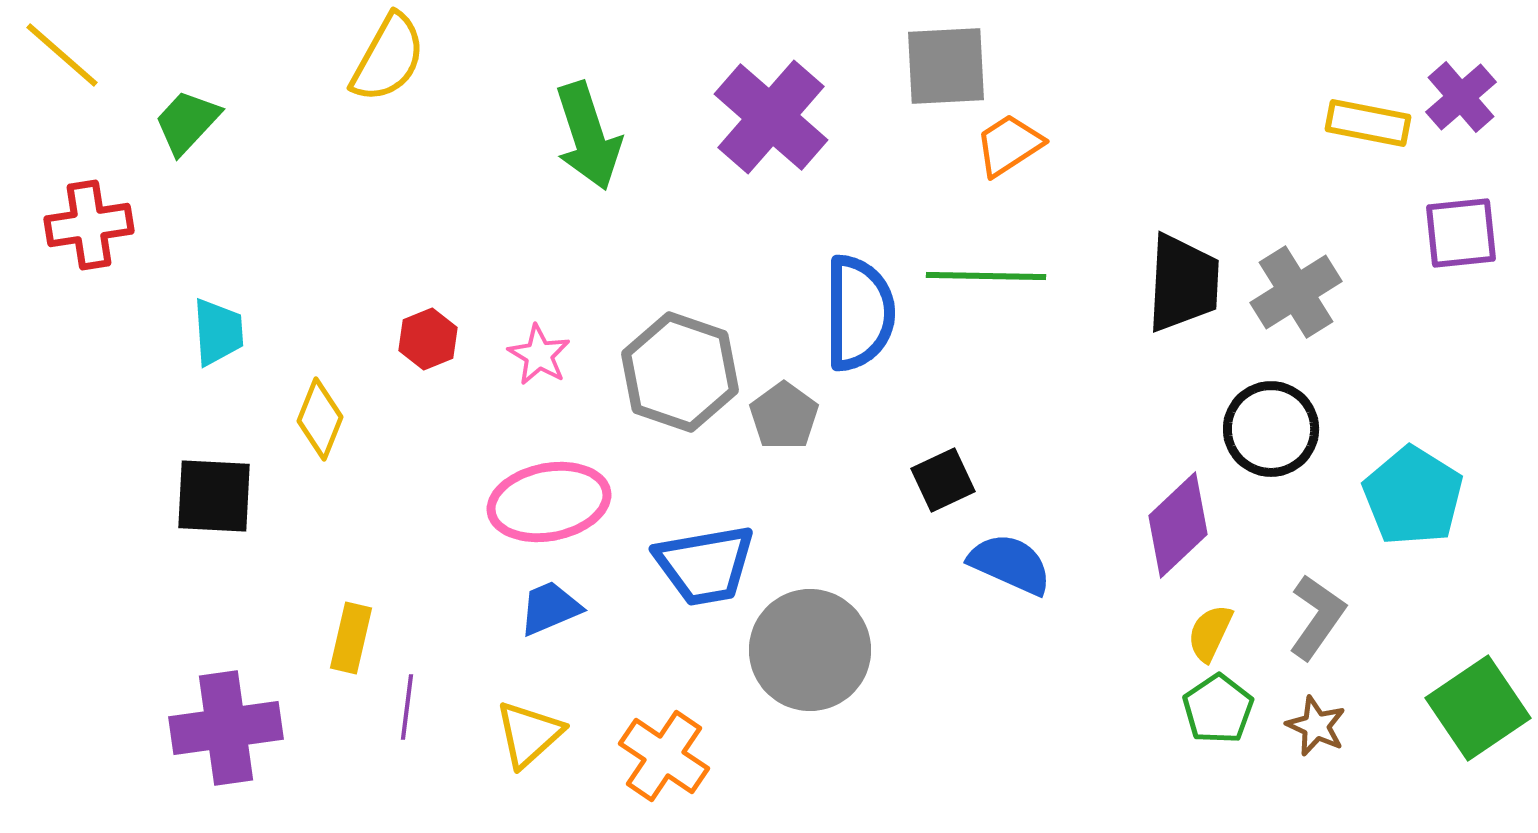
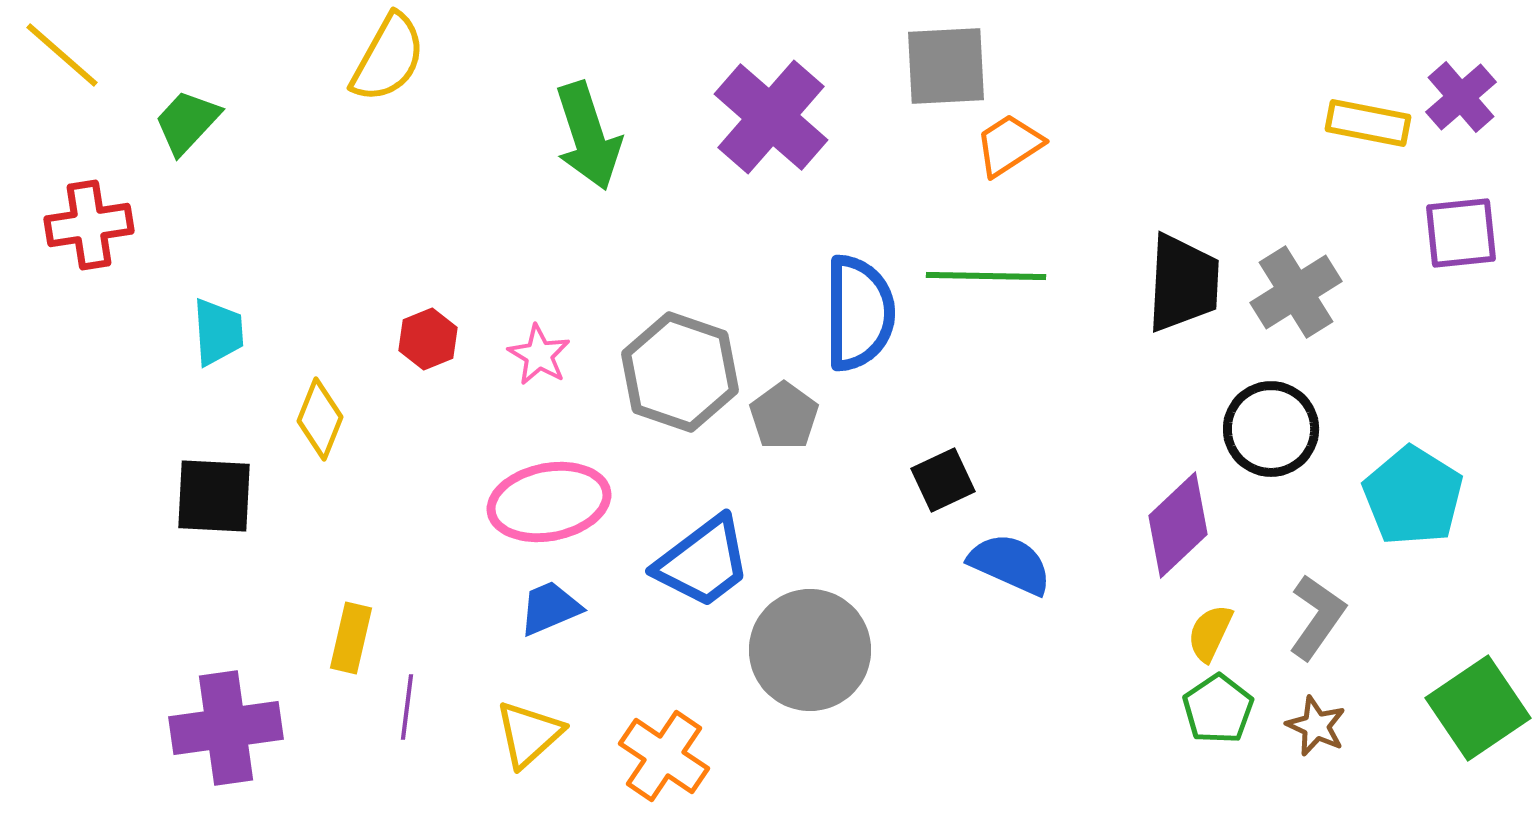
blue trapezoid at (705, 565): moved 2 px left, 3 px up; rotated 27 degrees counterclockwise
